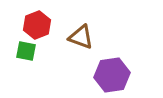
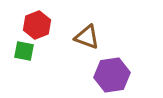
brown triangle: moved 6 px right
green square: moved 2 px left
